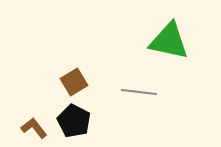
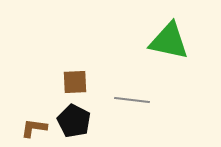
brown square: moved 1 px right; rotated 28 degrees clockwise
gray line: moved 7 px left, 8 px down
brown L-shape: rotated 44 degrees counterclockwise
